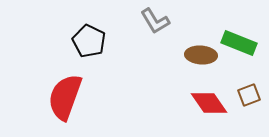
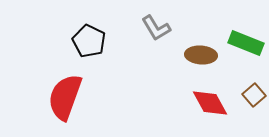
gray L-shape: moved 1 px right, 7 px down
green rectangle: moved 7 px right
brown square: moved 5 px right; rotated 20 degrees counterclockwise
red diamond: moved 1 px right; rotated 6 degrees clockwise
